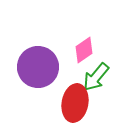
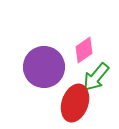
purple circle: moved 6 px right
red ellipse: rotated 9 degrees clockwise
